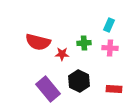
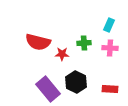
black hexagon: moved 3 px left, 1 px down
red rectangle: moved 4 px left
